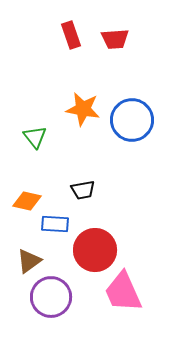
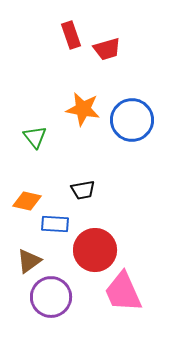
red trapezoid: moved 8 px left, 10 px down; rotated 12 degrees counterclockwise
